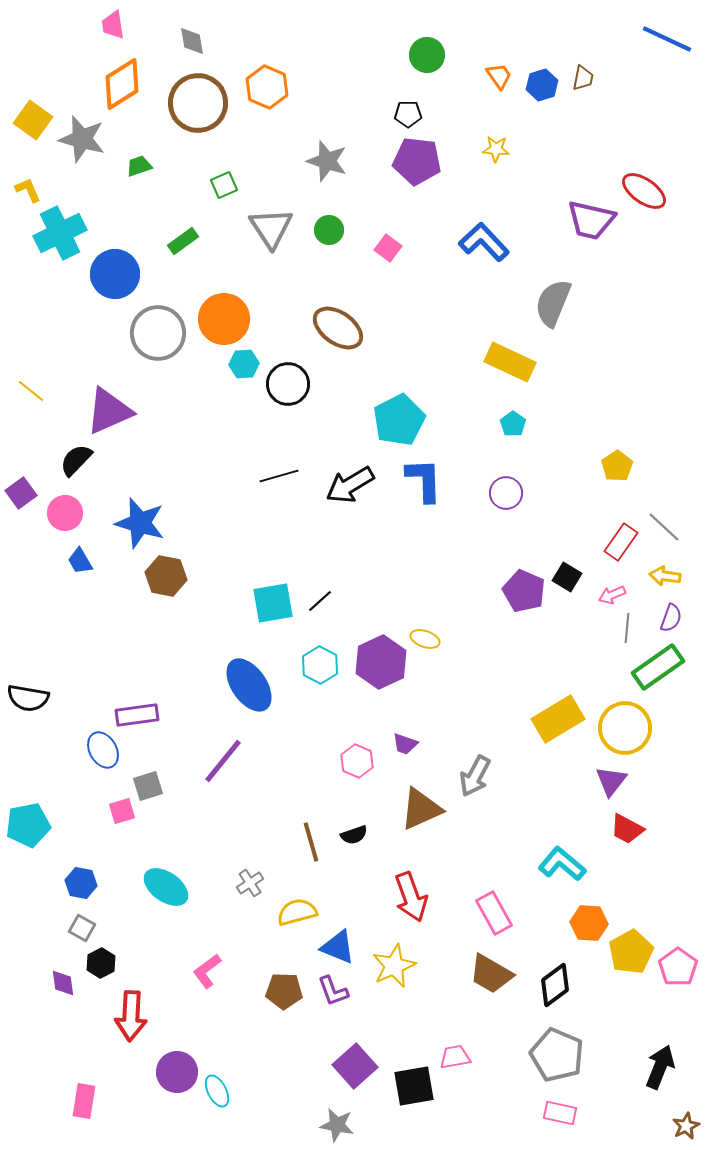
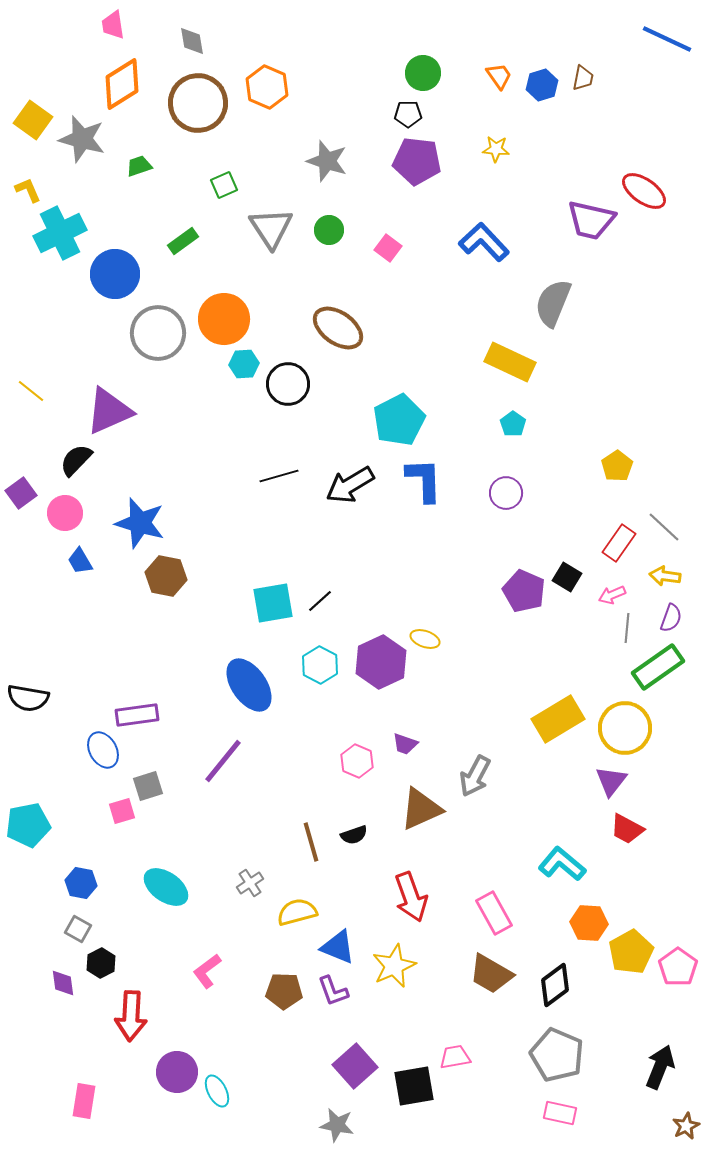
green circle at (427, 55): moved 4 px left, 18 px down
red rectangle at (621, 542): moved 2 px left, 1 px down
gray square at (82, 928): moved 4 px left, 1 px down
